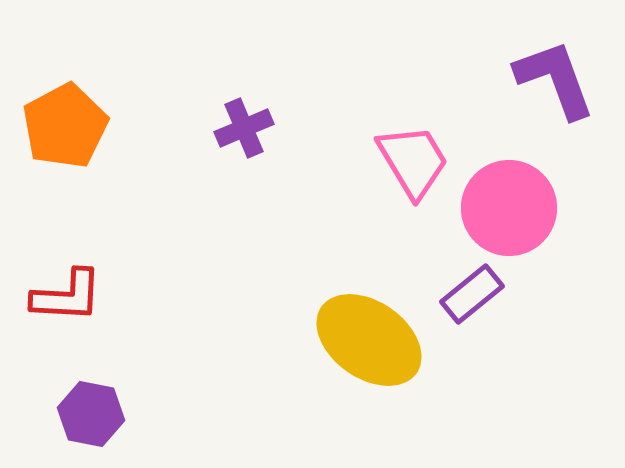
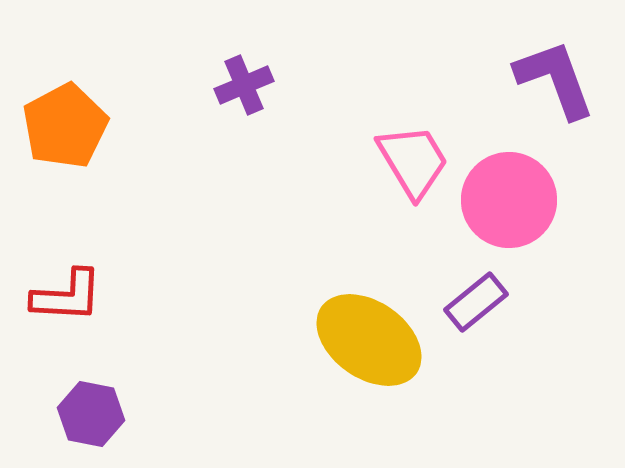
purple cross: moved 43 px up
pink circle: moved 8 px up
purple rectangle: moved 4 px right, 8 px down
